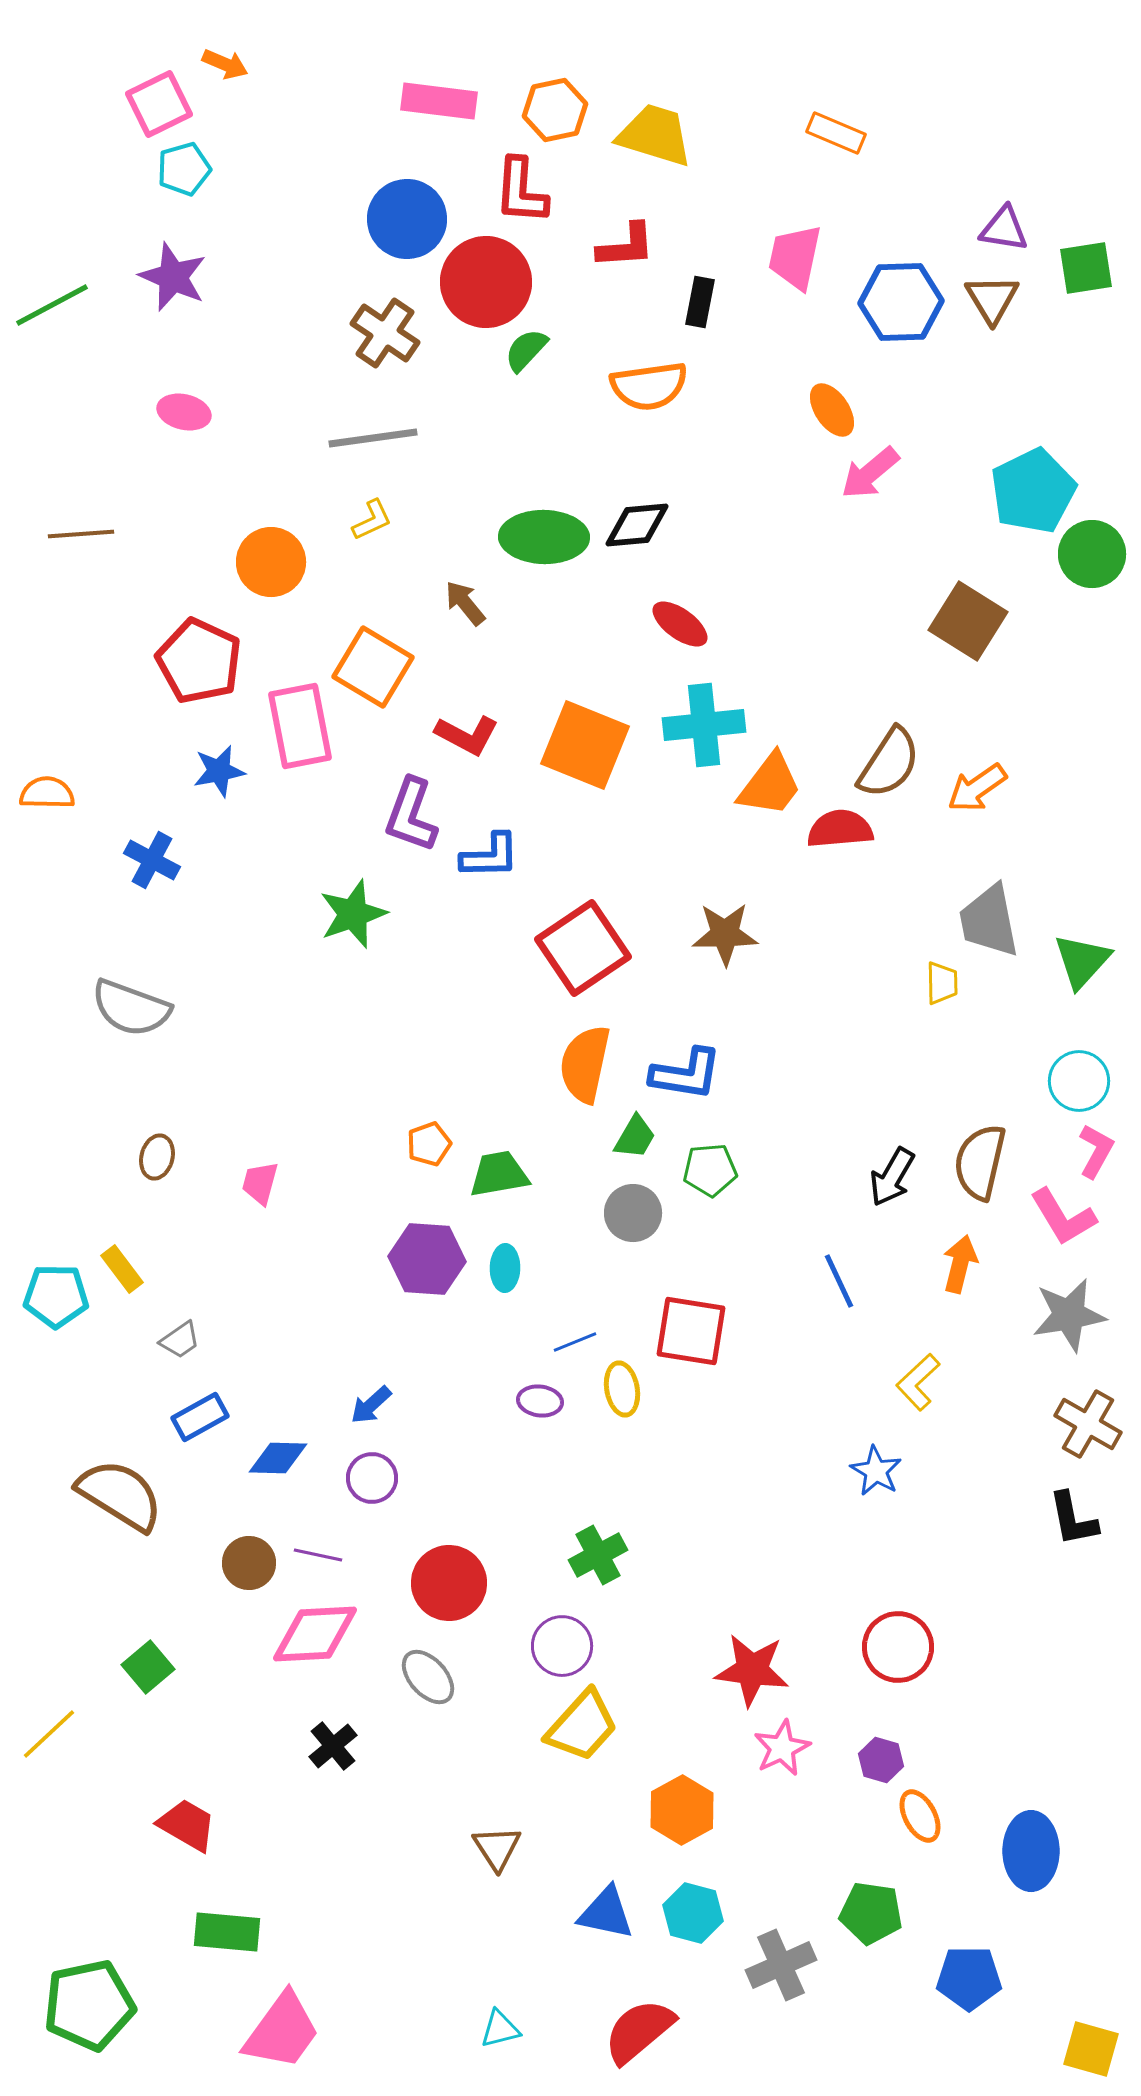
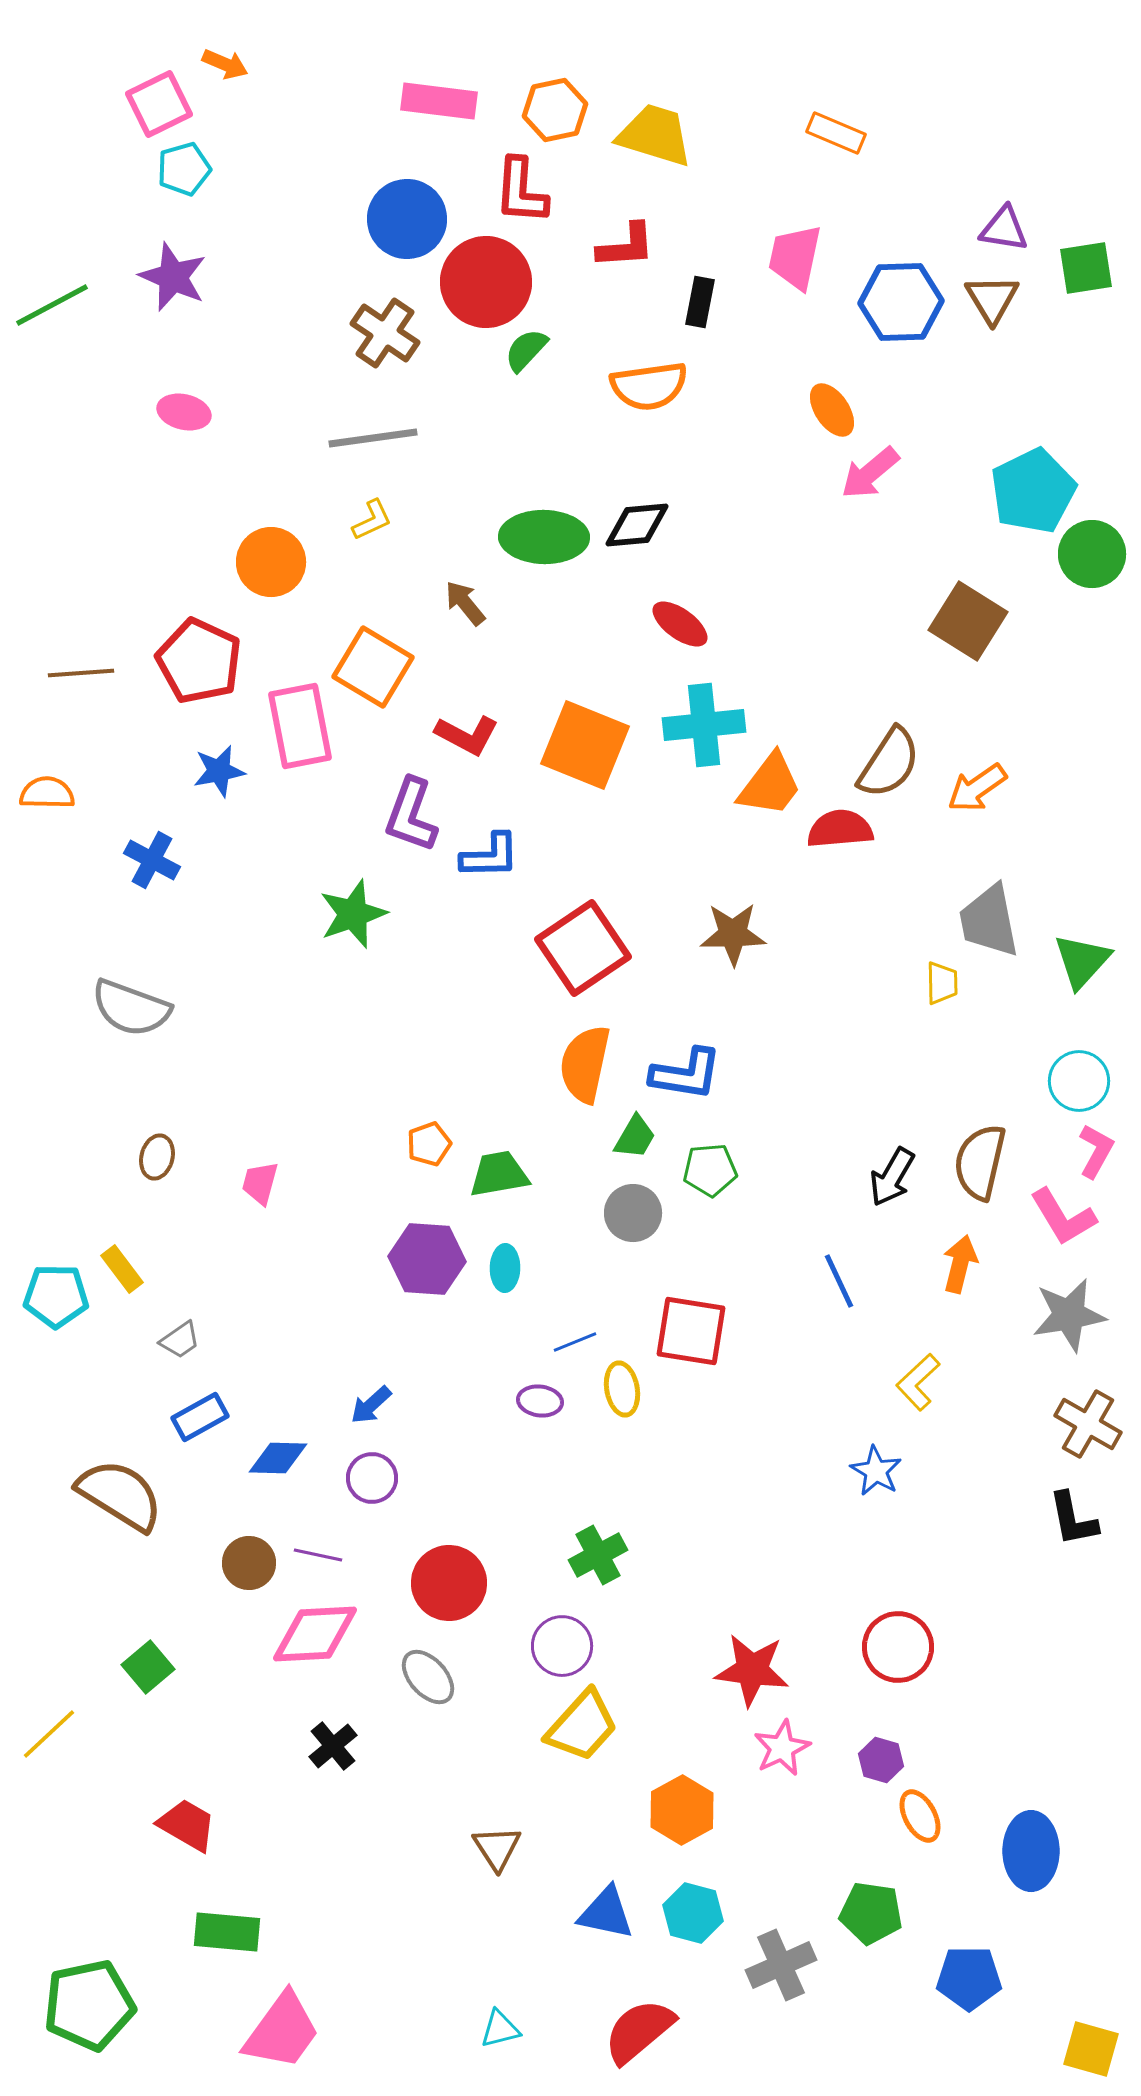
brown line at (81, 534): moved 139 px down
brown star at (725, 934): moved 8 px right
